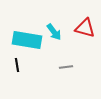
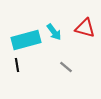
cyan rectangle: moved 1 px left; rotated 24 degrees counterclockwise
gray line: rotated 48 degrees clockwise
